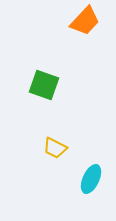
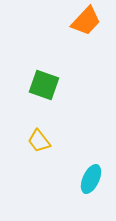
orange trapezoid: moved 1 px right
yellow trapezoid: moved 16 px left, 7 px up; rotated 25 degrees clockwise
